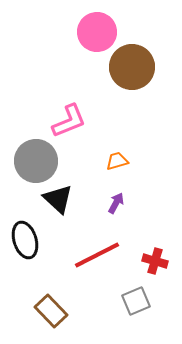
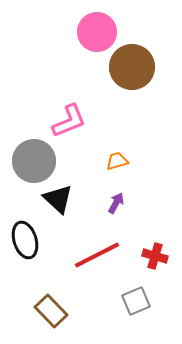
gray circle: moved 2 px left
red cross: moved 5 px up
